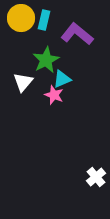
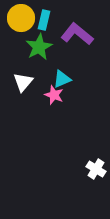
green star: moved 7 px left, 13 px up
white cross: moved 8 px up; rotated 18 degrees counterclockwise
